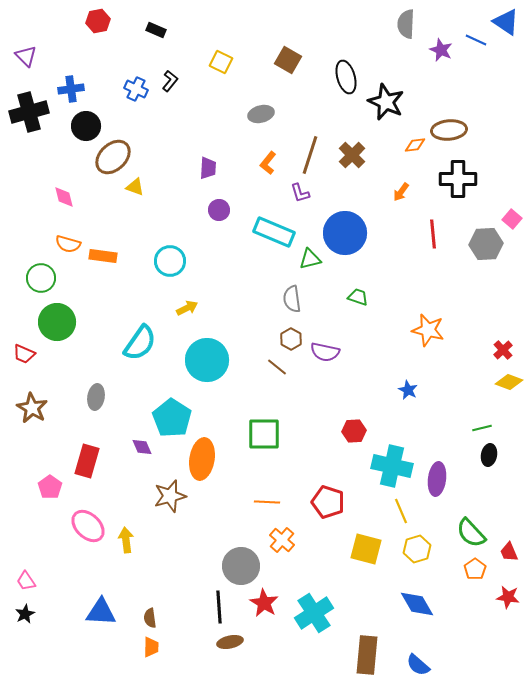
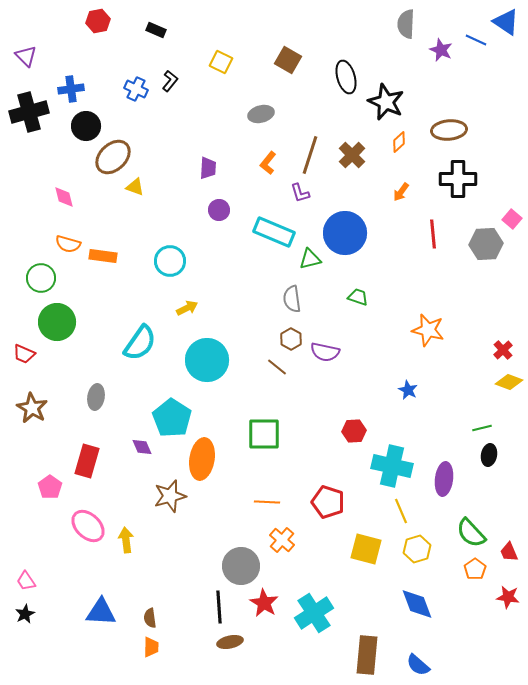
orange diamond at (415, 145): moved 16 px left, 3 px up; rotated 35 degrees counterclockwise
purple ellipse at (437, 479): moved 7 px right
blue diamond at (417, 604): rotated 9 degrees clockwise
